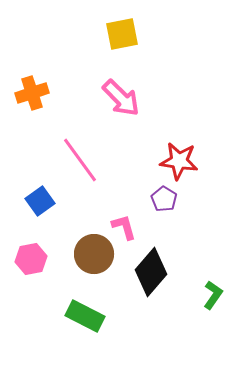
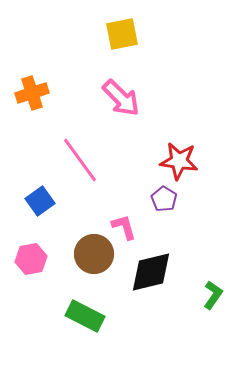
black diamond: rotated 36 degrees clockwise
